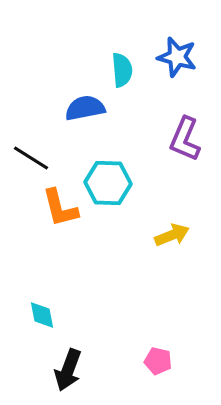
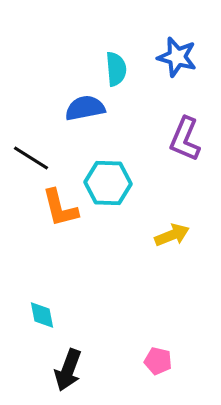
cyan semicircle: moved 6 px left, 1 px up
